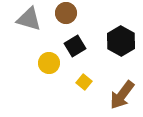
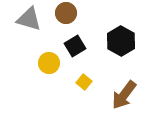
brown arrow: moved 2 px right
